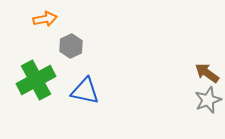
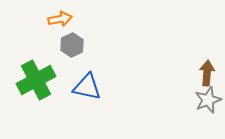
orange arrow: moved 15 px right
gray hexagon: moved 1 px right, 1 px up
brown arrow: rotated 60 degrees clockwise
blue triangle: moved 2 px right, 4 px up
